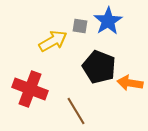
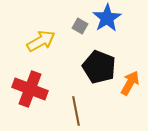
blue star: moved 1 px left, 3 px up
gray square: rotated 21 degrees clockwise
yellow arrow: moved 12 px left
orange arrow: rotated 110 degrees clockwise
brown line: rotated 20 degrees clockwise
